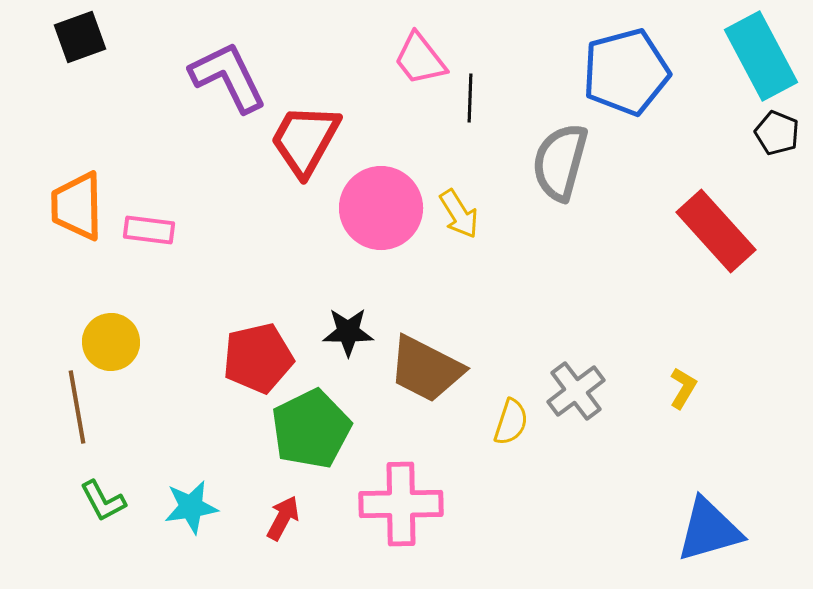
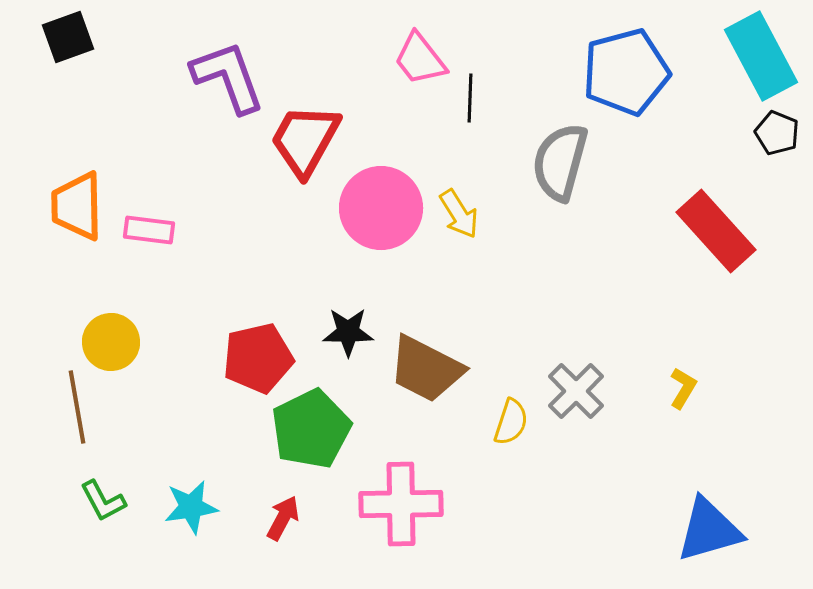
black square: moved 12 px left
purple L-shape: rotated 6 degrees clockwise
gray cross: rotated 8 degrees counterclockwise
